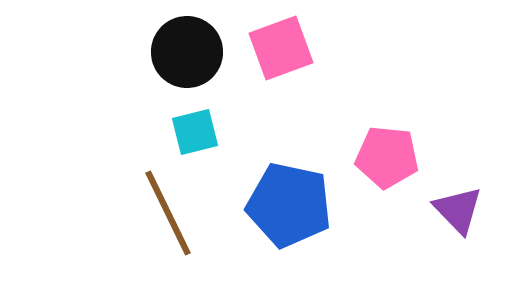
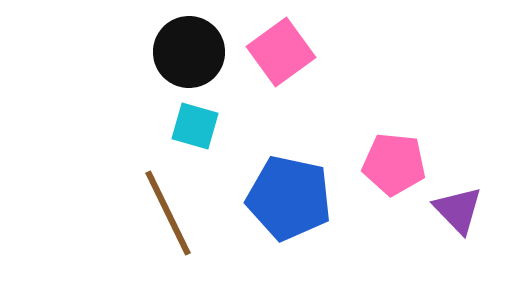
pink square: moved 4 px down; rotated 16 degrees counterclockwise
black circle: moved 2 px right
cyan square: moved 6 px up; rotated 30 degrees clockwise
pink pentagon: moved 7 px right, 7 px down
blue pentagon: moved 7 px up
